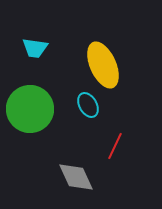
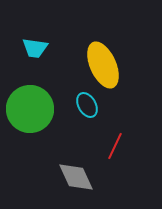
cyan ellipse: moved 1 px left
